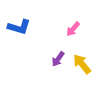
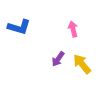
pink arrow: rotated 126 degrees clockwise
